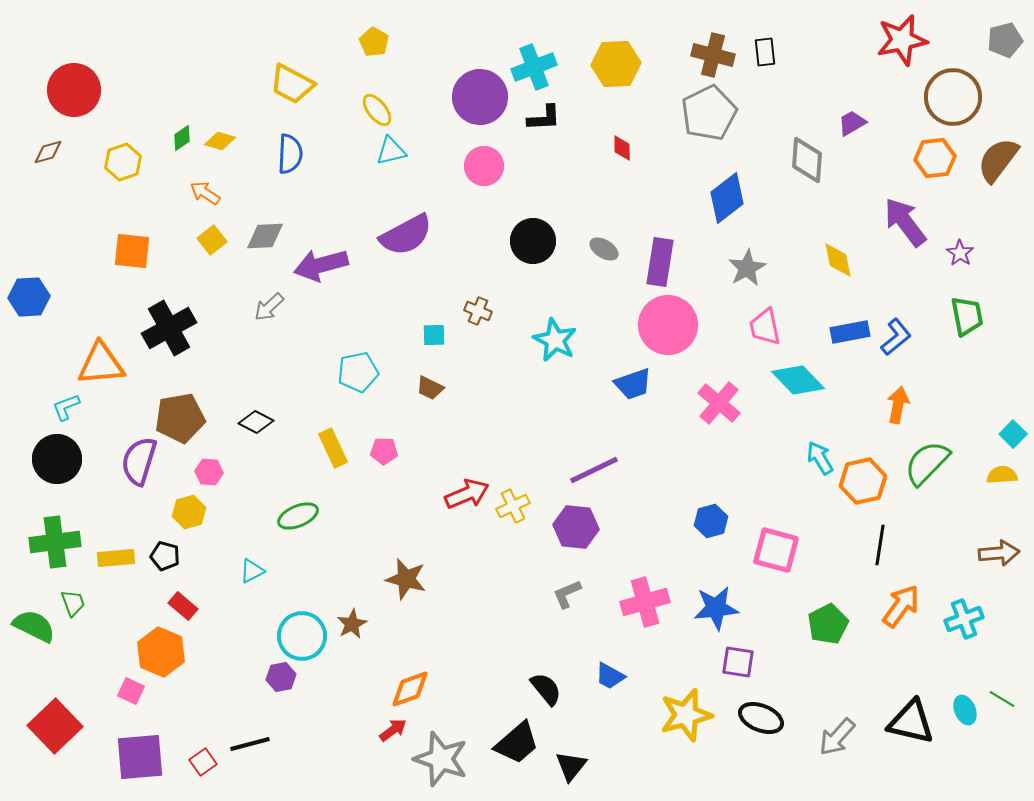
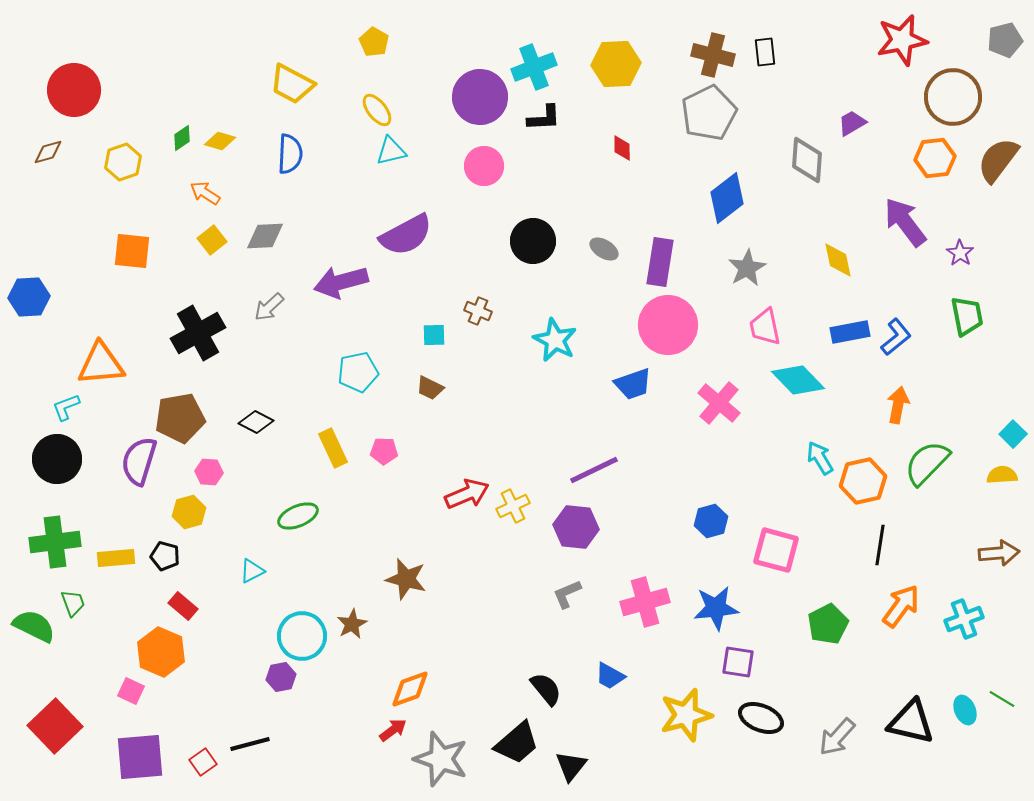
purple arrow at (321, 265): moved 20 px right, 17 px down
black cross at (169, 328): moved 29 px right, 5 px down
